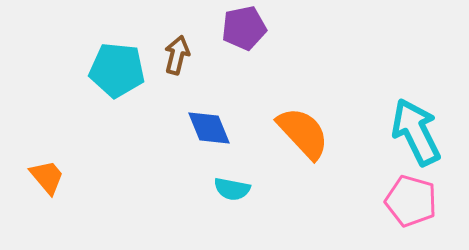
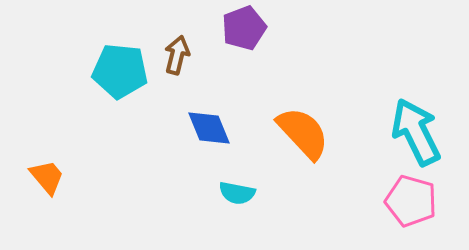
purple pentagon: rotated 9 degrees counterclockwise
cyan pentagon: moved 3 px right, 1 px down
cyan semicircle: moved 5 px right, 4 px down
